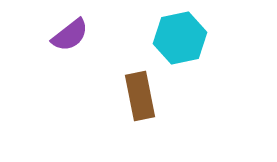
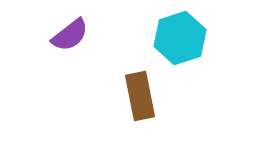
cyan hexagon: rotated 6 degrees counterclockwise
